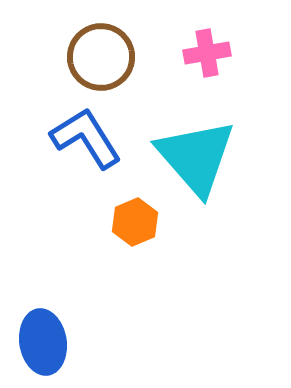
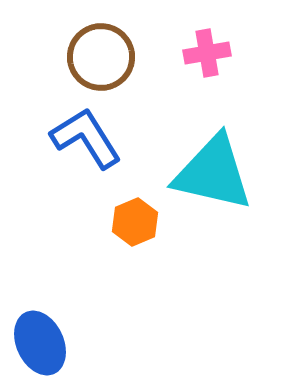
cyan triangle: moved 17 px right, 16 px down; rotated 36 degrees counterclockwise
blue ellipse: moved 3 px left, 1 px down; rotated 16 degrees counterclockwise
